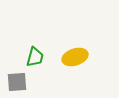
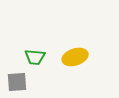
green trapezoid: rotated 80 degrees clockwise
